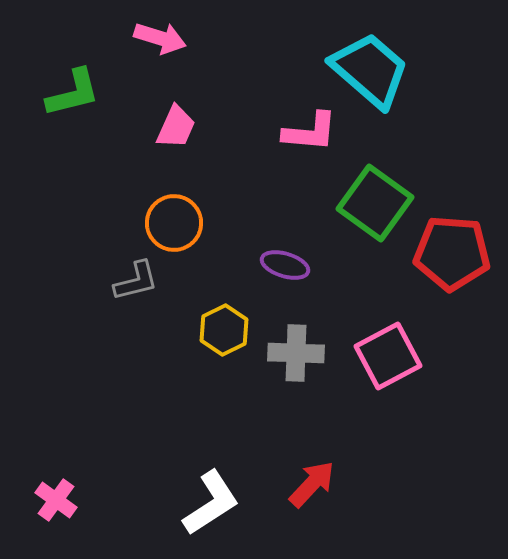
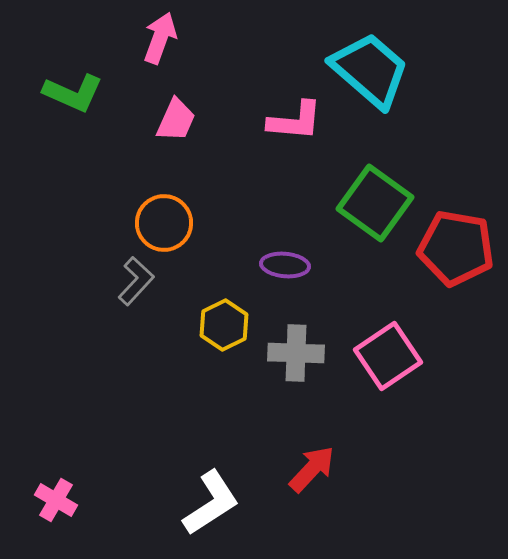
pink arrow: rotated 87 degrees counterclockwise
green L-shape: rotated 38 degrees clockwise
pink trapezoid: moved 7 px up
pink L-shape: moved 15 px left, 11 px up
orange circle: moved 10 px left
red pentagon: moved 4 px right, 5 px up; rotated 6 degrees clockwise
purple ellipse: rotated 12 degrees counterclockwise
gray L-shape: rotated 33 degrees counterclockwise
yellow hexagon: moved 5 px up
pink square: rotated 6 degrees counterclockwise
red arrow: moved 15 px up
pink cross: rotated 6 degrees counterclockwise
